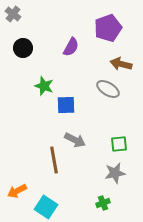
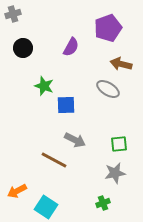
gray cross: rotated 35 degrees clockwise
brown line: rotated 52 degrees counterclockwise
